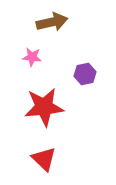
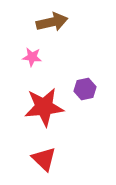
purple hexagon: moved 15 px down
